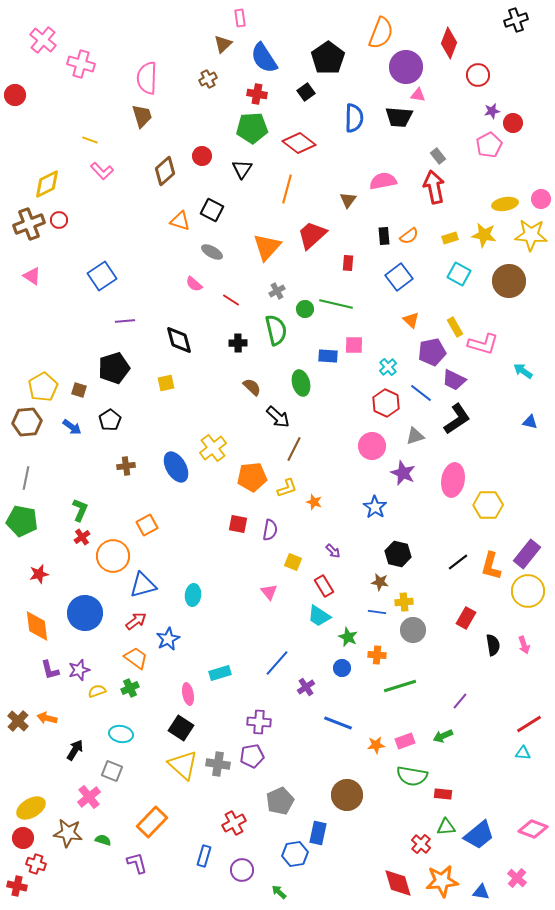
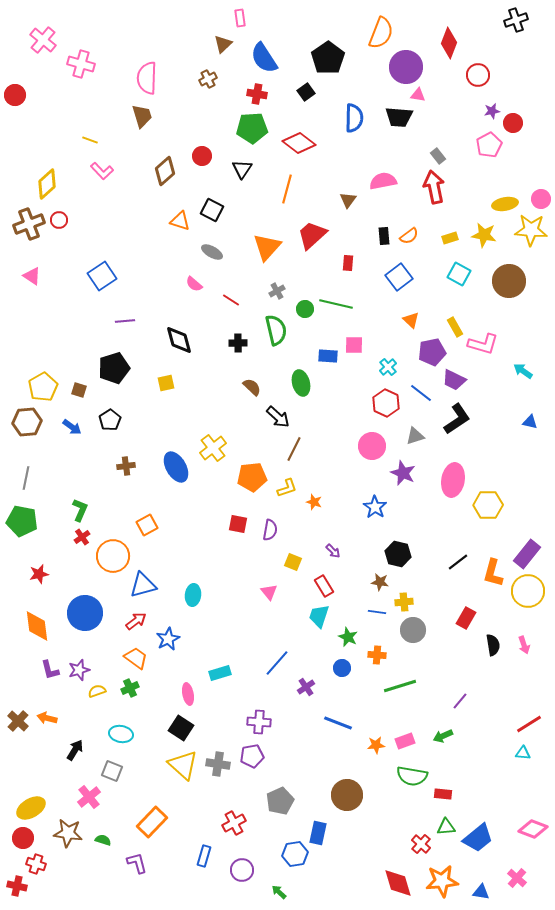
yellow diamond at (47, 184): rotated 16 degrees counterclockwise
yellow star at (531, 235): moved 5 px up
orange L-shape at (491, 566): moved 2 px right, 7 px down
cyan trapezoid at (319, 616): rotated 75 degrees clockwise
blue trapezoid at (479, 835): moved 1 px left, 3 px down
